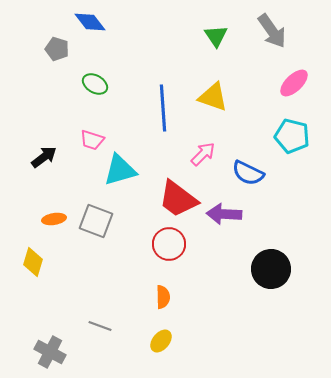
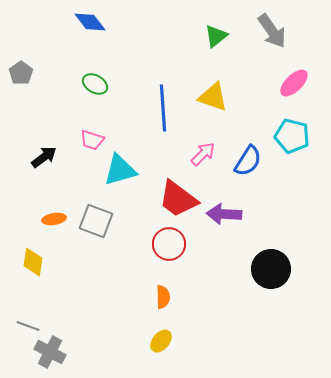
green triangle: rotated 25 degrees clockwise
gray pentagon: moved 36 px left, 24 px down; rotated 20 degrees clockwise
blue semicircle: moved 12 px up; rotated 84 degrees counterclockwise
yellow diamond: rotated 8 degrees counterclockwise
gray line: moved 72 px left
